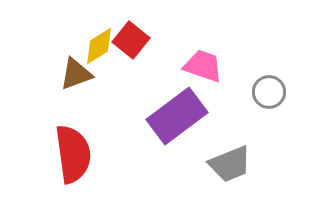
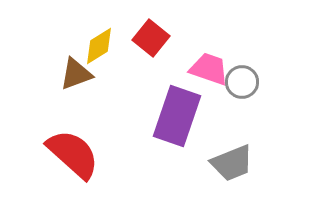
red square: moved 20 px right, 2 px up
pink trapezoid: moved 6 px right, 3 px down
gray circle: moved 27 px left, 10 px up
purple rectangle: rotated 34 degrees counterclockwise
red semicircle: rotated 40 degrees counterclockwise
gray trapezoid: moved 2 px right, 1 px up
